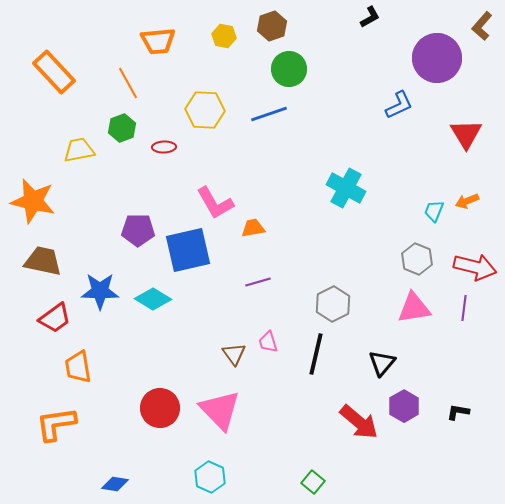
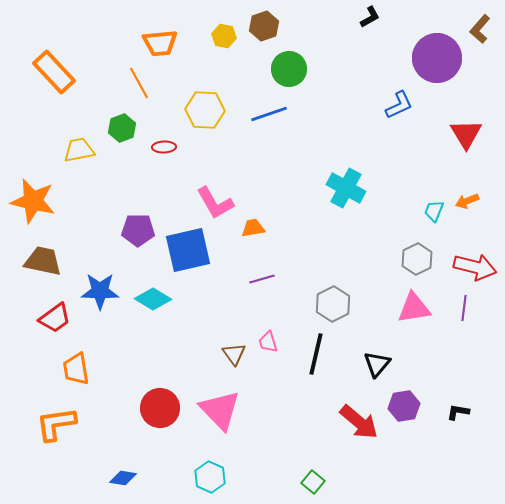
brown hexagon at (272, 26): moved 8 px left
brown L-shape at (482, 26): moved 2 px left, 3 px down
orange trapezoid at (158, 41): moved 2 px right, 2 px down
orange line at (128, 83): moved 11 px right
gray hexagon at (417, 259): rotated 12 degrees clockwise
purple line at (258, 282): moved 4 px right, 3 px up
black triangle at (382, 363): moved 5 px left, 1 px down
orange trapezoid at (78, 367): moved 2 px left, 2 px down
purple hexagon at (404, 406): rotated 20 degrees clockwise
blue diamond at (115, 484): moved 8 px right, 6 px up
